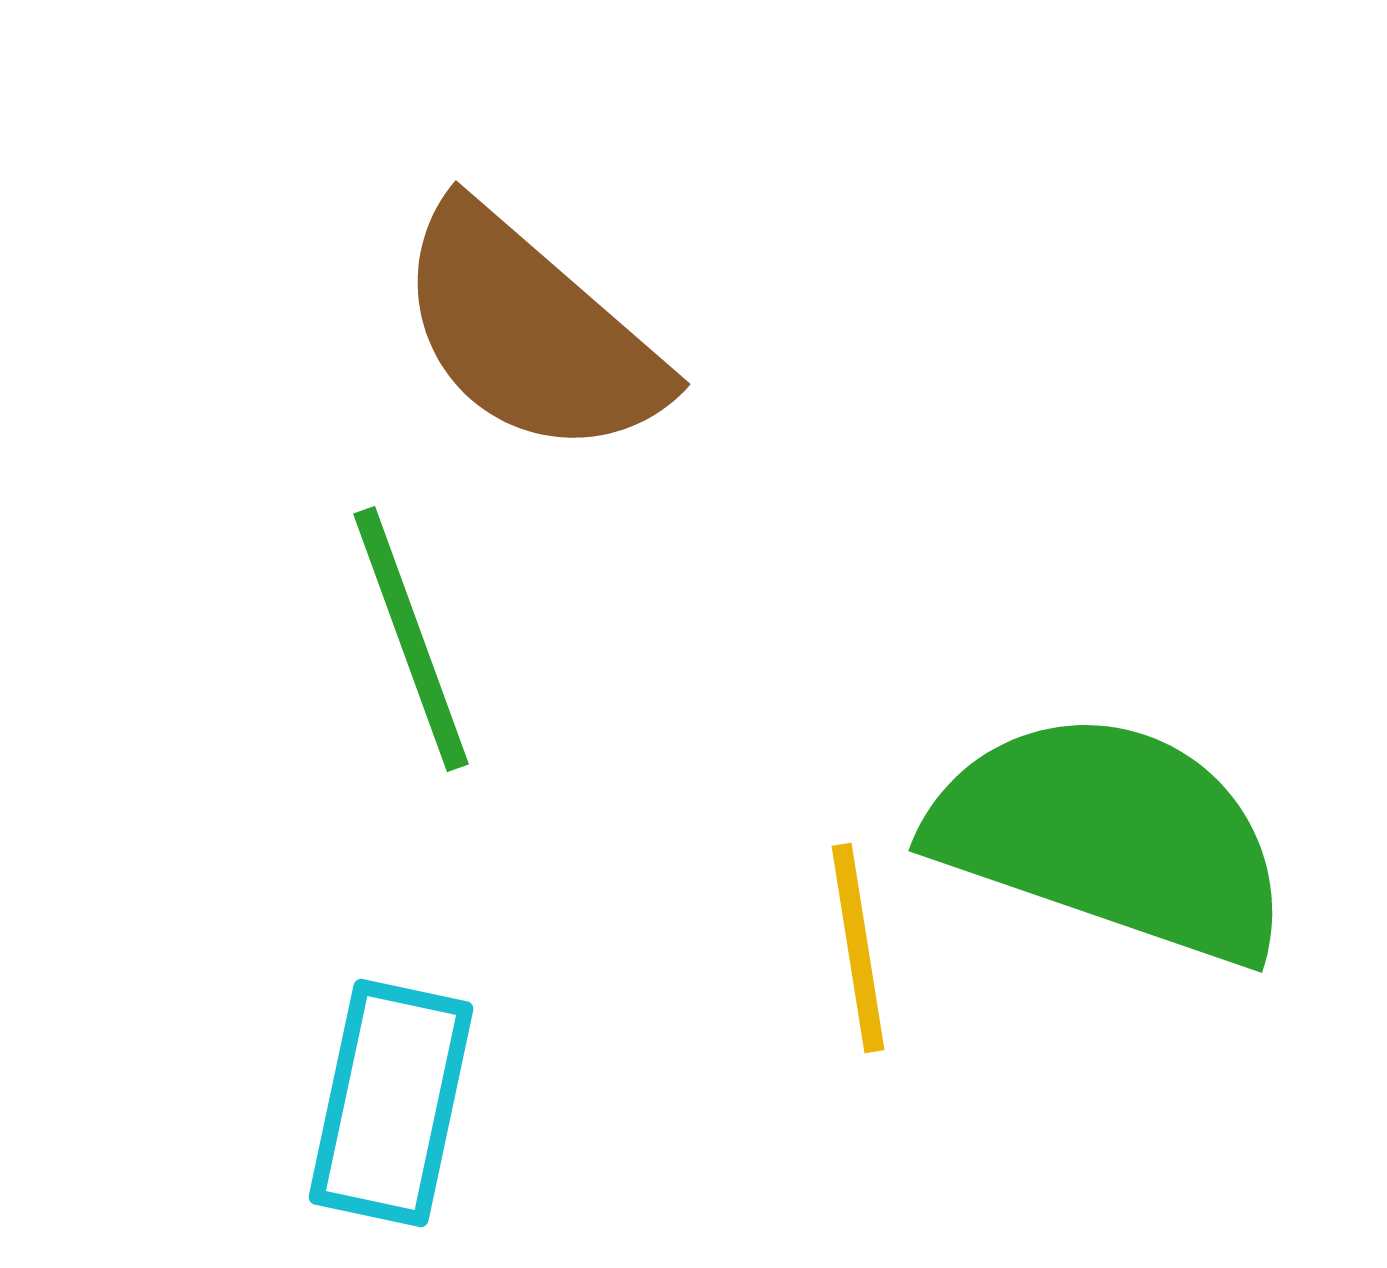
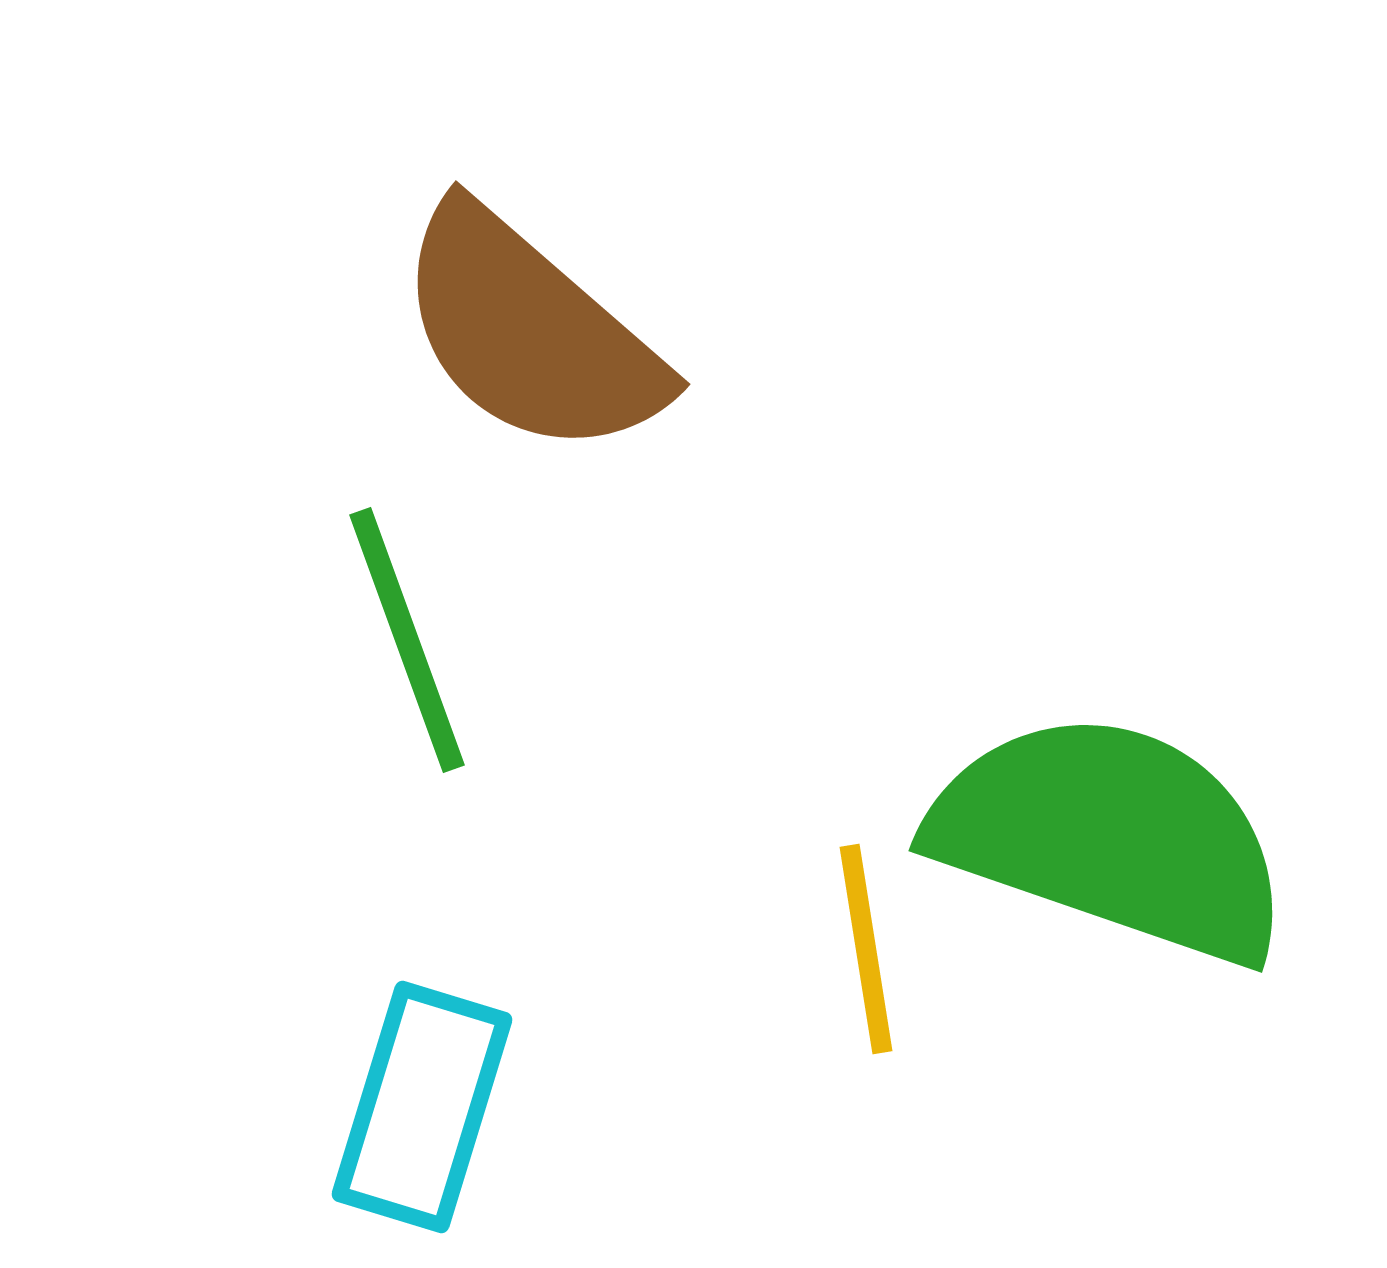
green line: moved 4 px left, 1 px down
yellow line: moved 8 px right, 1 px down
cyan rectangle: moved 31 px right, 4 px down; rotated 5 degrees clockwise
